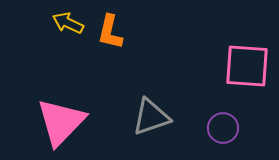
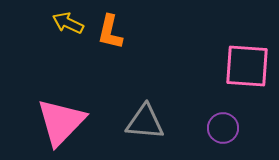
gray triangle: moved 6 px left, 5 px down; rotated 24 degrees clockwise
